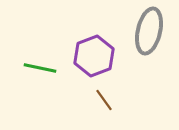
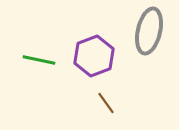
green line: moved 1 px left, 8 px up
brown line: moved 2 px right, 3 px down
